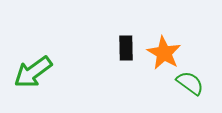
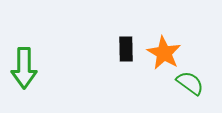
black rectangle: moved 1 px down
green arrow: moved 9 px left, 4 px up; rotated 54 degrees counterclockwise
